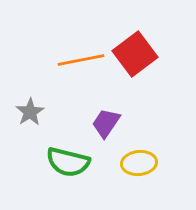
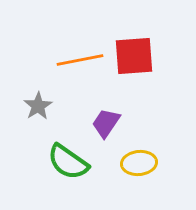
red square: moved 1 px left, 2 px down; rotated 33 degrees clockwise
orange line: moved 1 px left
gray star: moved 8 px right, 6 px up
green semicircle: rotated 21 degrees clockwise
